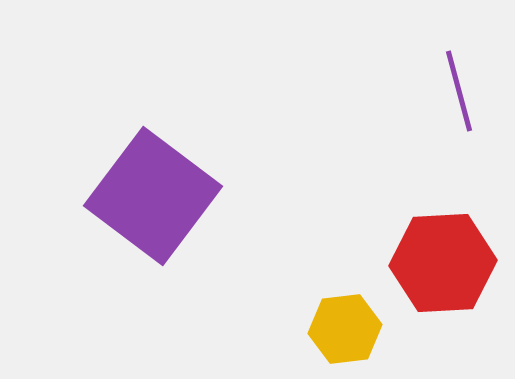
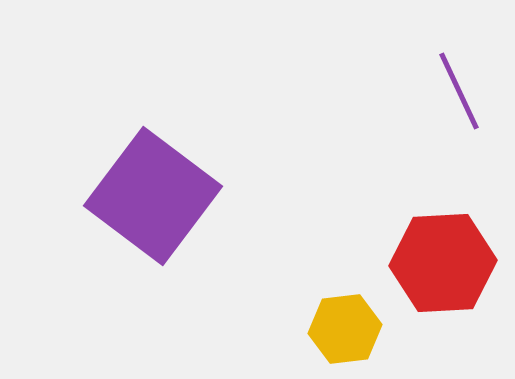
purple line: rotated 10 degrees counterclockwise
